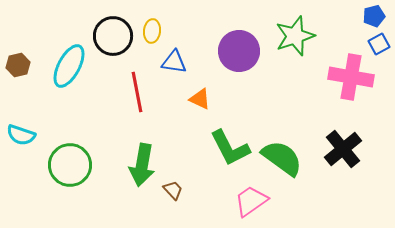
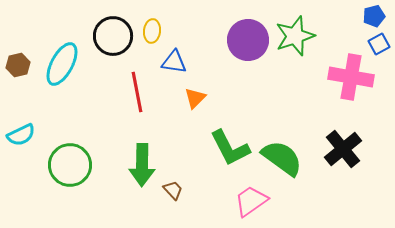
purple circle: moved 9 px right, 11 px up
cyan ellipse: moved 7 px left, 2 px up
orange triangle: moved 5 px left, 1 px up; rotated 50 degrees clockwise
cyan semicircle: rotated 44 degrees counterclockwise
green arrow: rotated 9 degrees counterclockwise
